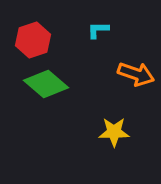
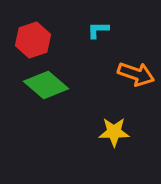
green diamond: moved 1 px down
